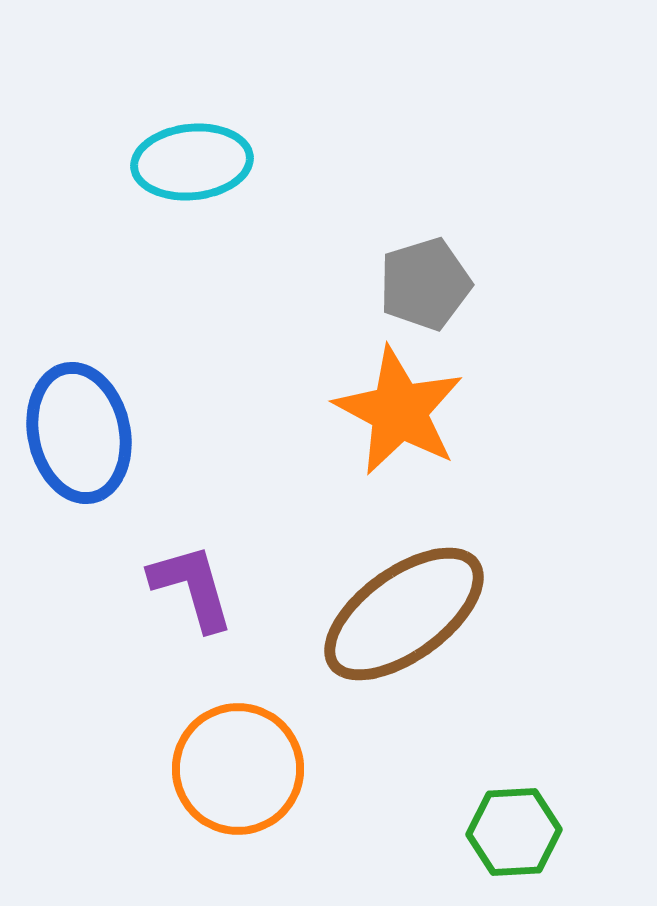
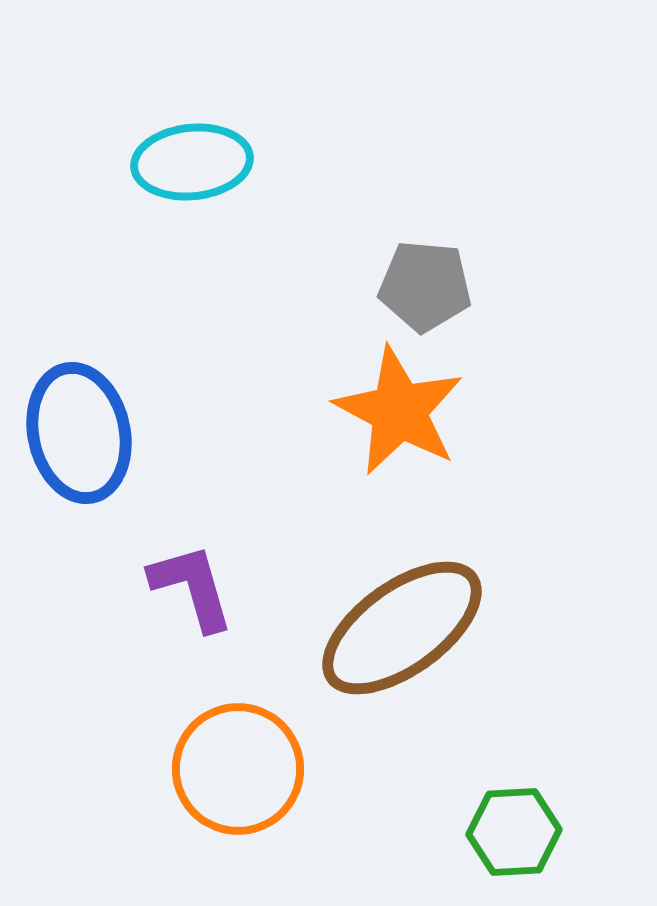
gray pentagon: moved 2 px down; rotated 22 degrees clockwise
brown ellipse: moved 2 px left, 14 px down
